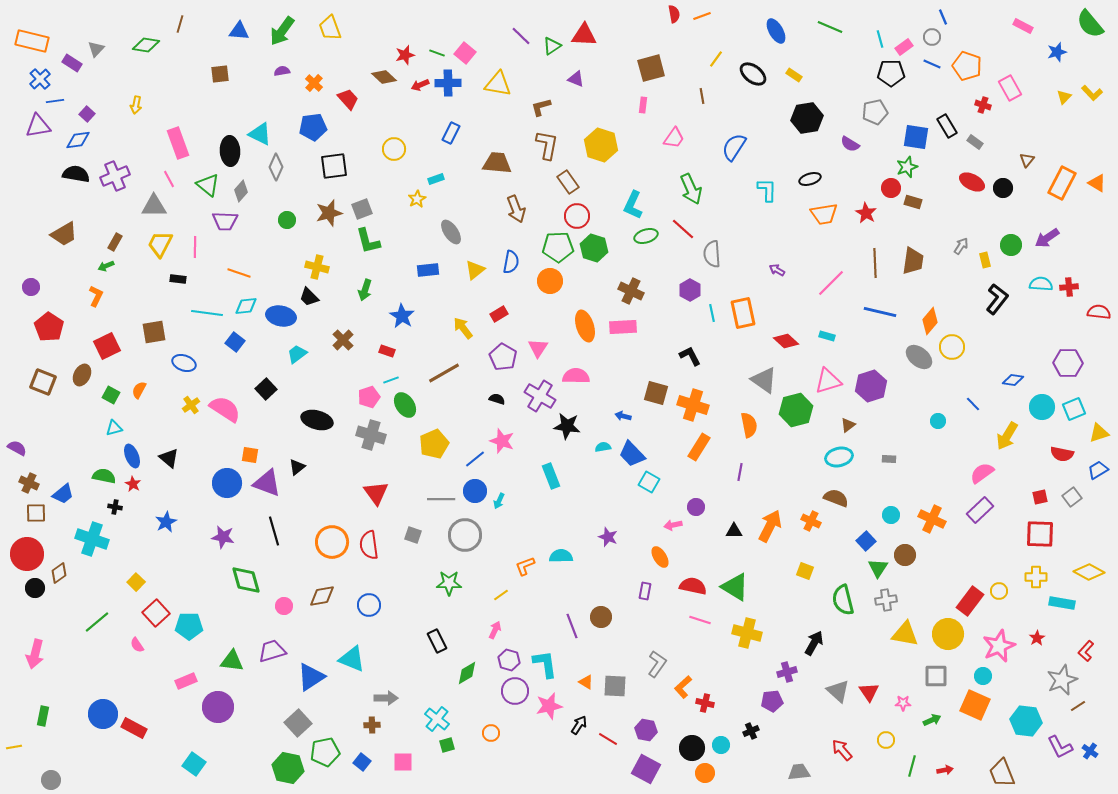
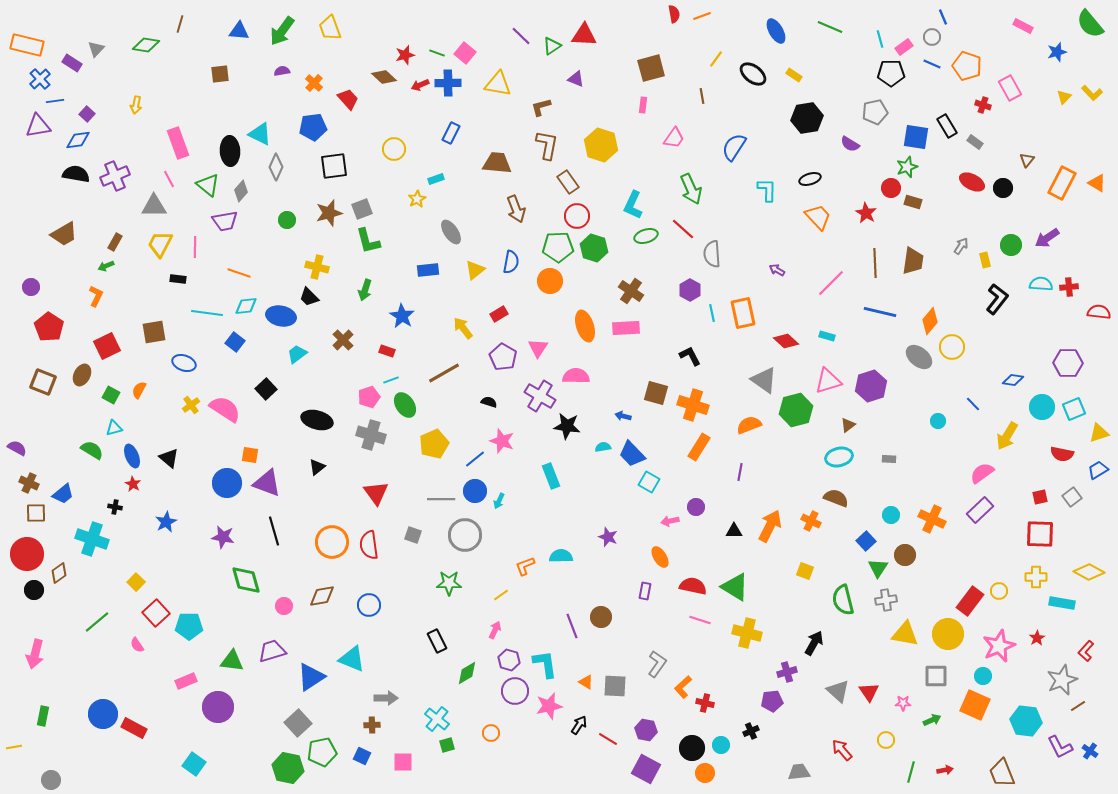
orange rectangle at (32, 41): moved 5 px left, 4 px down
orange trapezoid at (824, 214): moved 6 px left, 3 px down; rotated 124 degrees counterclockwise
purple trapezoid at (225, 221): rotated 12 degrees counterclockwise
brown cross at (631, 291): rotated 10 degrees clockwise
pink rectangle at (623, 327): moved 3 px right, 1 px down
black semicircle at (497, 399): moved 8 px left, 3 px down
orange semicircle at (749, 425): rotated 100 degrees counterclockwise
black triangle at (297, 467): moved 20 px right
green semicircle at (104, 476): moved 12 px left, 26 px up; rotated 20 degrees clockwise
pink arrow at (673, 525): moved 3 px left, 4 px up
black circle at (35, 588): moved 1 px left, 2 px down
green pentagon at (325, 752): moved 3 px left
blue square at (362, 762): moved 6 px up; rotated 12 degrees counterclockwise
green line at (912, 766): moved 1 px left, 6 px down
